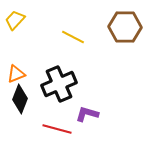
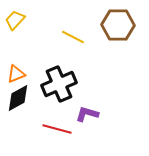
brown hexagon: moved 7 px left, 2 px up
black diamond: moved 2 px left, 1 px up; rotated 40 degrees clockwise
